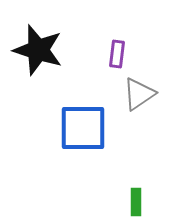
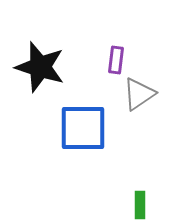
black star: moved 2 px right, 17 px down
purple rectangle: moved 1 px left, 6 px down
green rectangle: moved 4 px right, 3 px down
